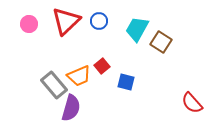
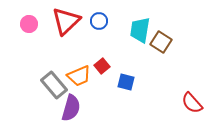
cyan trapezoid: moved 3 px right, 1 px down; rotated 20 degrees counterclockwise
